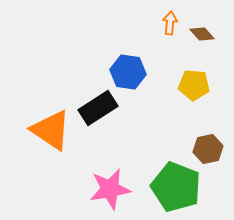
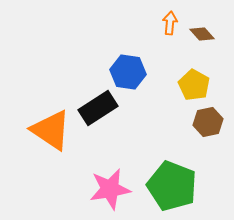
yellow pentagon: rotated 24 degrees clockwise
brown hexagon: moved 27 px up
green pentagon: moved 4 px left, 1 px up
